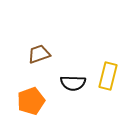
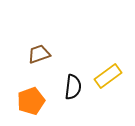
yellow rectangle: rotated 40 degrees clockwise
black semicircle: moved 4 px down; rotated 85 degrees counterclockwise
